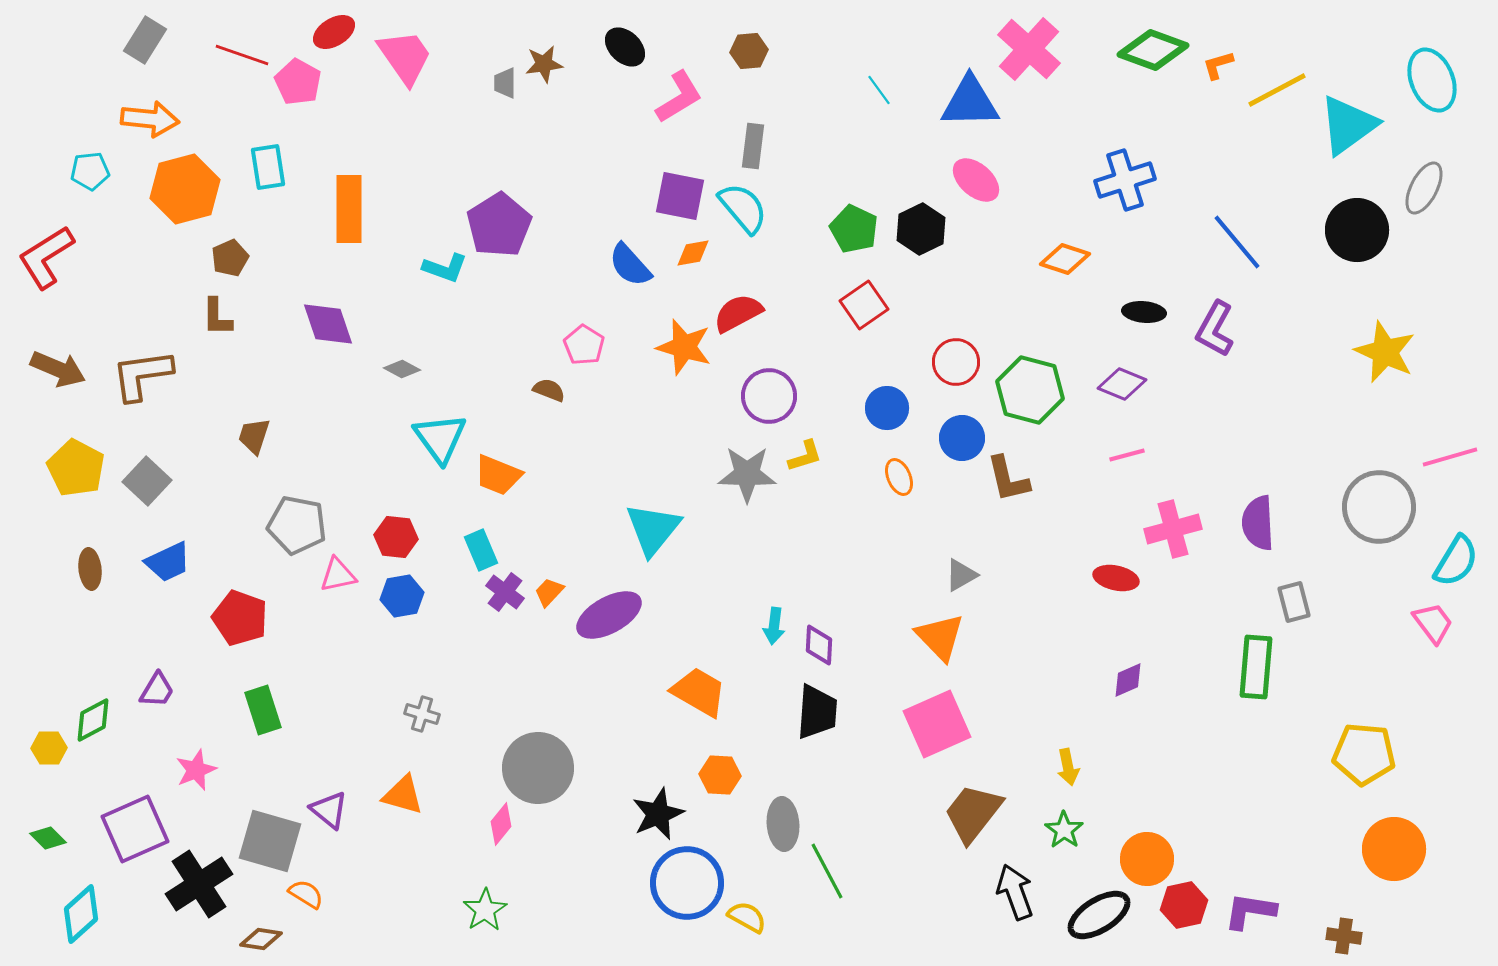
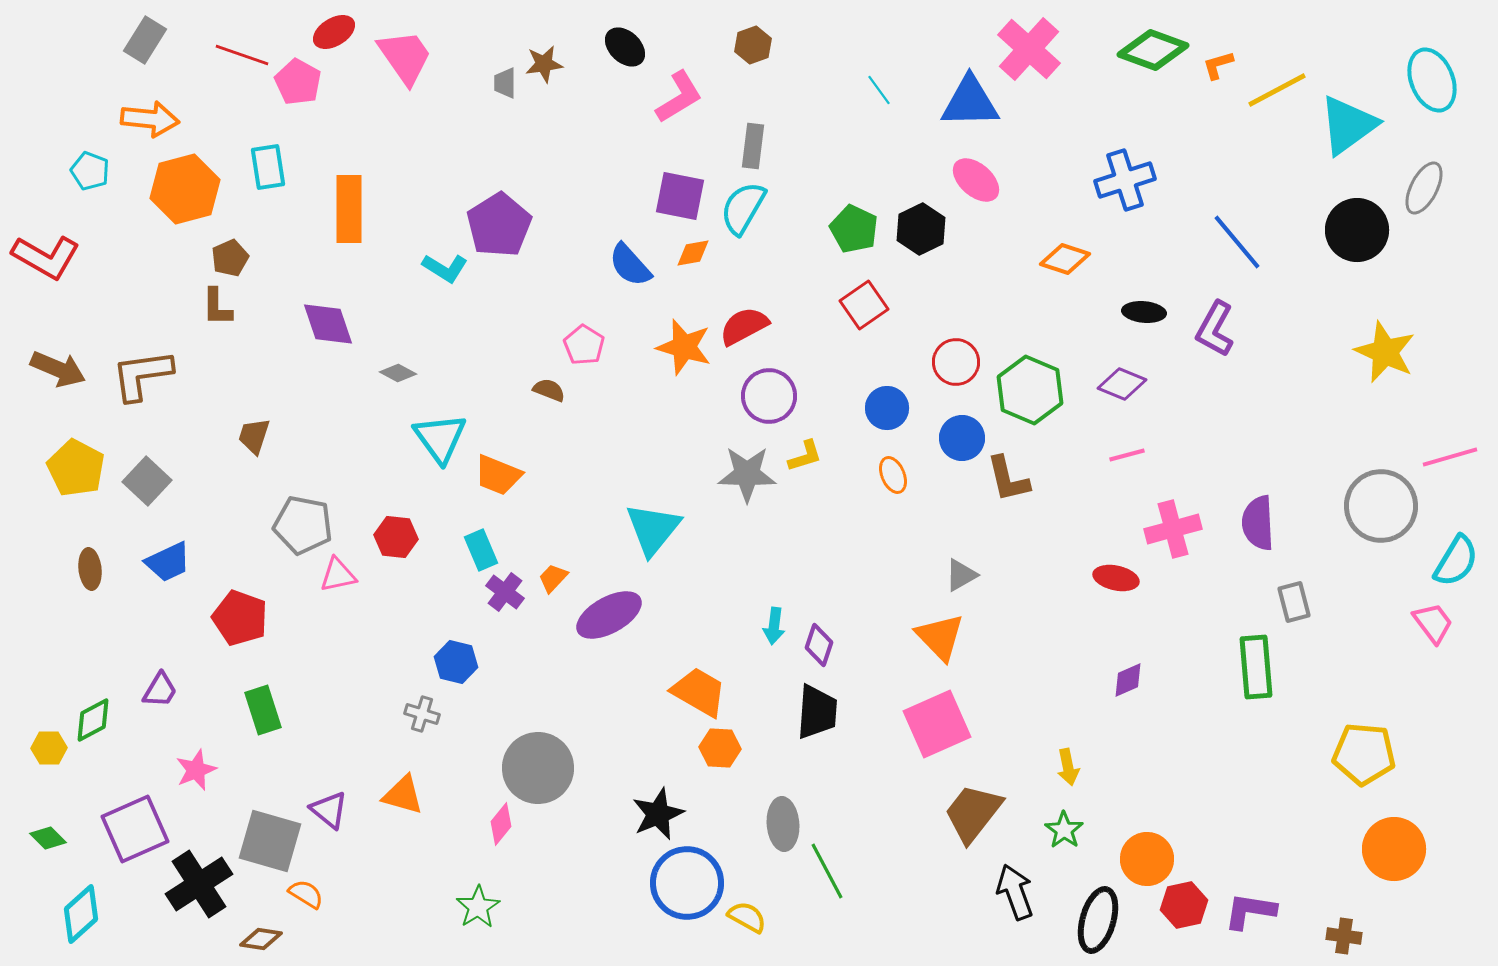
brown hexagon at (749, 51): moved 4 px right, 6 px up; rotated 15 degrees counterclockwise
cyan pentagon at (90, 171): rotated 27 degrees clockwise
cyan semicircle at (743, 208): rotated 110 degrees counterclockwise
red L-shape at (46, 257): rotated 118 degrees counterclockwise
cyan L-shape at (445, 268): rotated 12 degrees clockwise
red semicircle at (738, 313): moved 6 px right, 13 px down
brown L-shape at (217, 317): moved 10 px up
gray diamond at (402, 369): moved 4 px left, 4 px down
green hexagon at (1030, 390): rotated 8 degrees clockwise
orange ellipse at (899, 477): moved 6 px left, 2 px up
gray circle at (1379, 507): moved 2 px right, 1 px up
gray pentagon at (297, 525): moved 6 px right
orange trapezoid at (549, 592): moved 4 px right, 14 px up
blue hexagon at (402, 596): moved 54 px right, 66 px down; rotated 24 degrees clockwise
purple diamond at (819, 645): rotated 15 degrees clockwise
green rectangle at (1256, 667): rotated 10 degrees counterclockwise
purple trapezoid at (157, 690): moved 3 px right
orange hexagon at (720, 775): moved 27 px up
green star at (485, 910): moved 7 px left, 3 px up
black ellipse at (1099, 915): moved 1 px left, 5 px down; rotated 42 degrees counterclockwise
